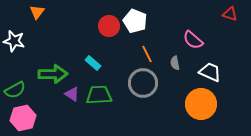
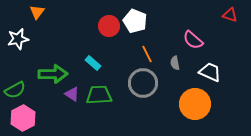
red triangle: moved 1 px down
white star: moved 4 px right, 2 px up; rotated 25 degrees counterclockwise
orange circle: moved 6 px left
pink hexagon: rotated 15 degrees counterclockwise
